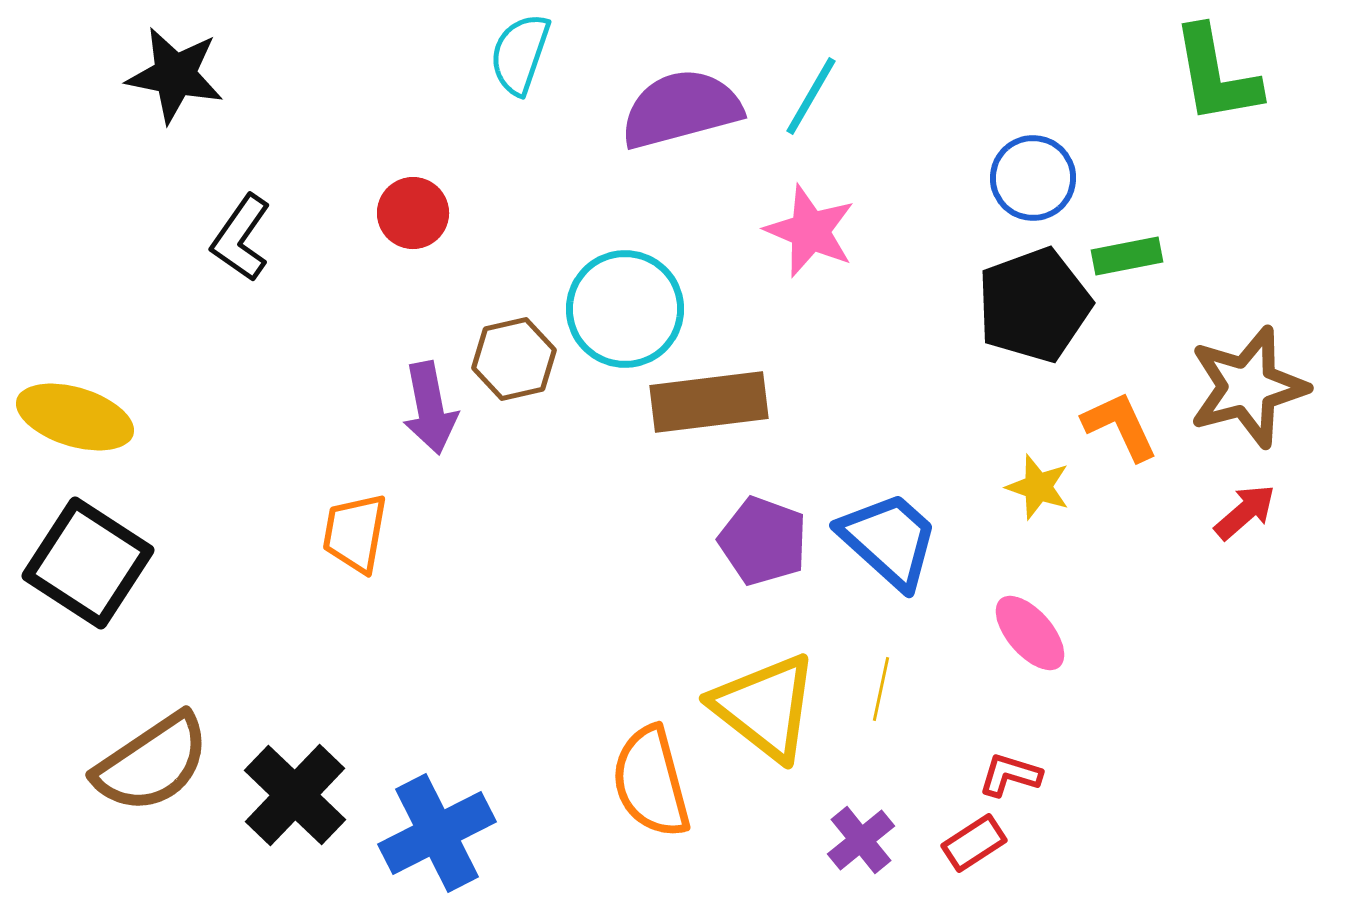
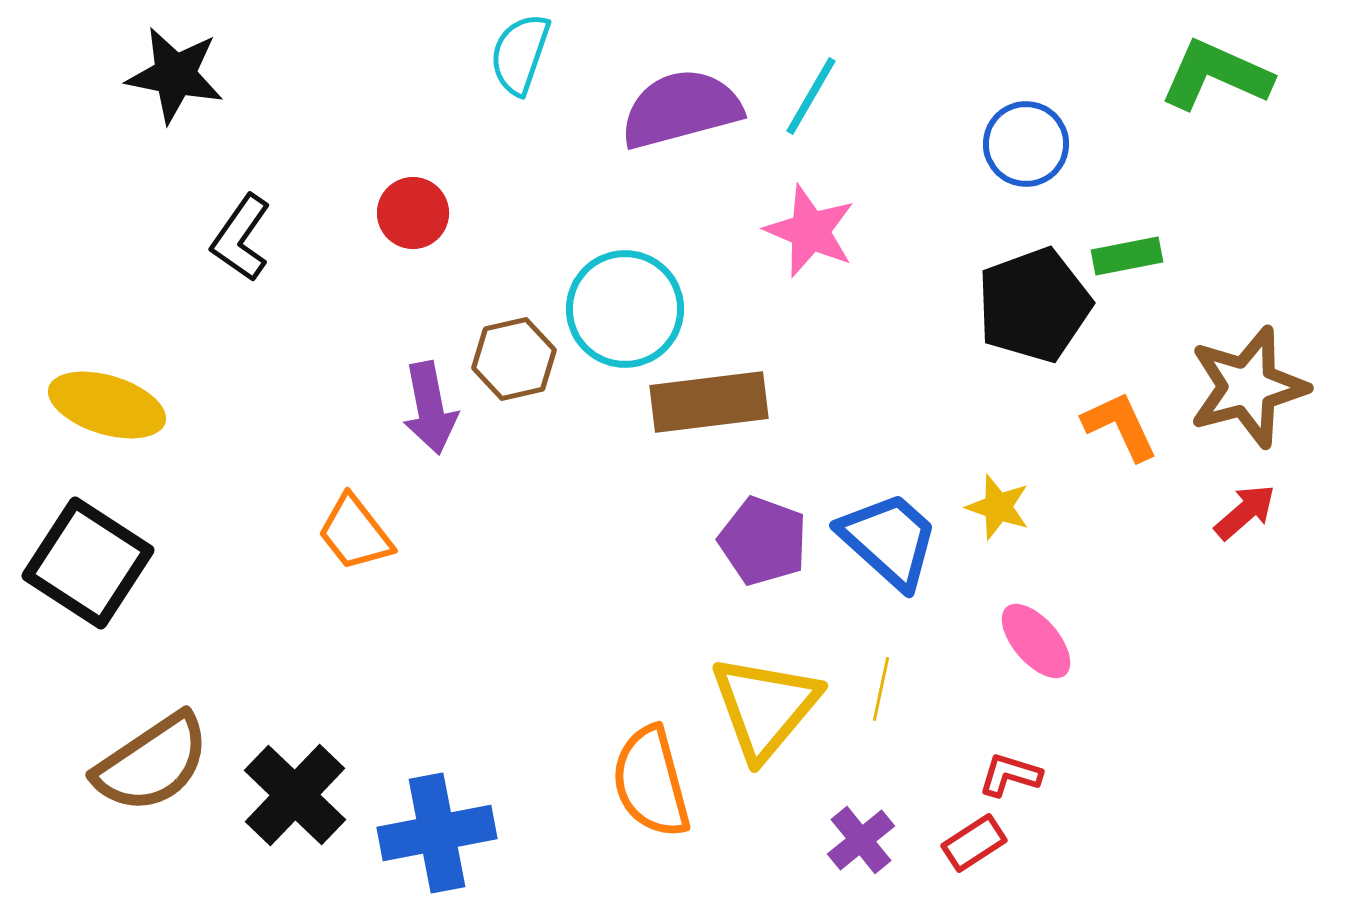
green L-shape: rotated 124 degrees clockwise
blue circle: moved 7 px left, 34 px up
yellow ellipse: moved 32 px right, 12 px up
yellow star: moved 40 px left, 20 px down
orange trapezoid: rotated 48 degrees counterclockwise
pink ellipse: moved 6 px right, 8 px down
yellow triangle: rotated 32 degrees clockwise
blue cross: rotated 16 degrees clockwise
